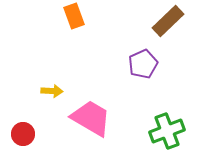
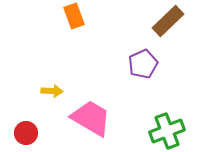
red circle: moved 3 px right, 1 px up
